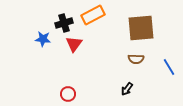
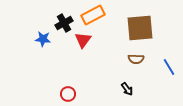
black cross: rotated 12 degrees counterclockwise
brown square: moved 1 px left
red triangle: moved 9 px right, 4 px up
black arrow: rotated 72 degrees counterclockwise
